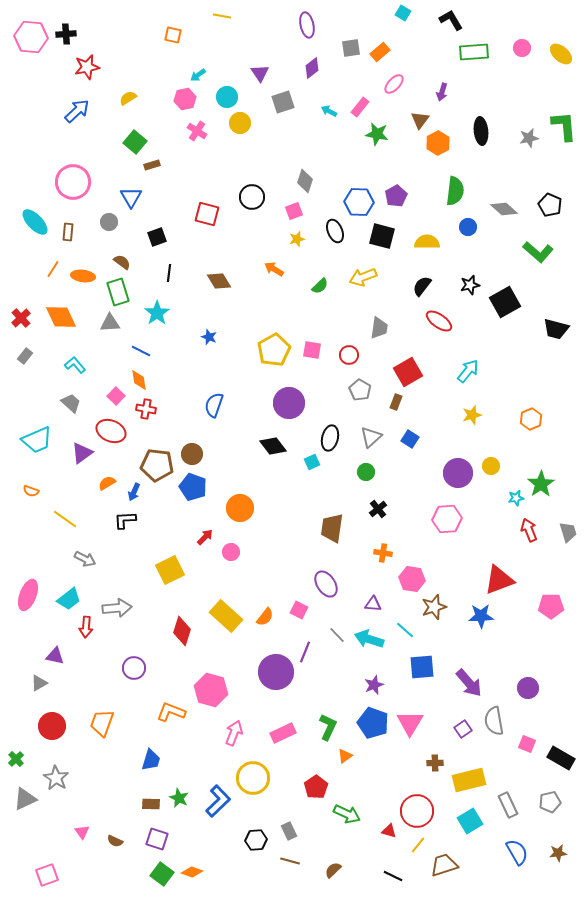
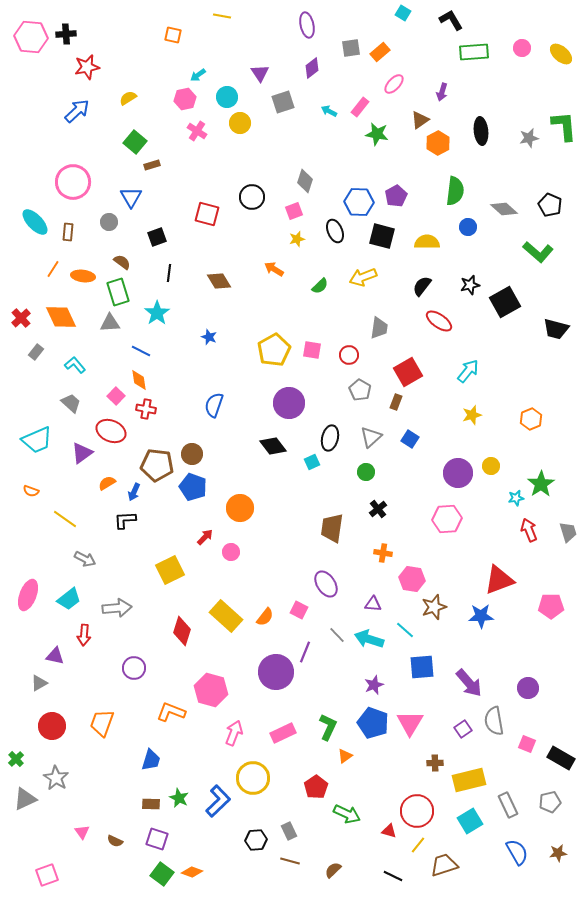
brown triangle at (420, 120): rotated 18 degrees clockwise
gray rectangle at (25, 356): moved 11 px right, 4 px up
red arrow at (86, 627): moved 2 px left, 8 px down
